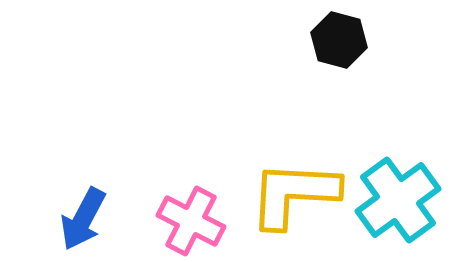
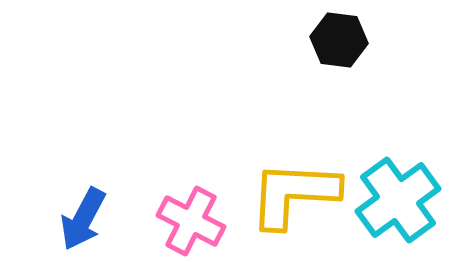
black hexagon: rotated 8 degrees counterclockwise
